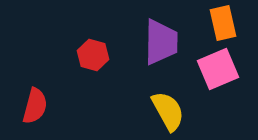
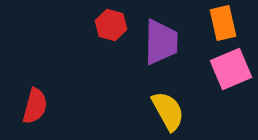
red hexagon: moved 18 px right, 30 px up
pink square: moved 13 px right
